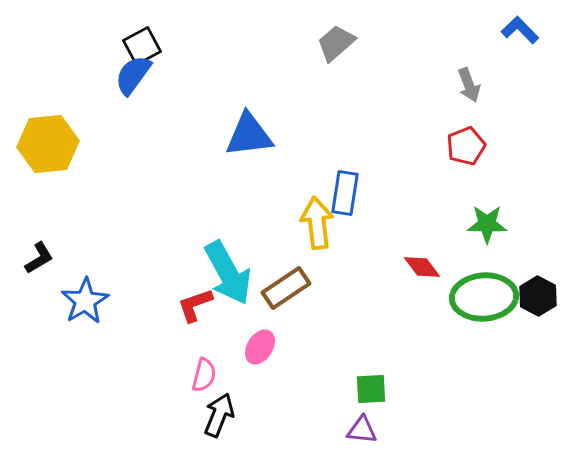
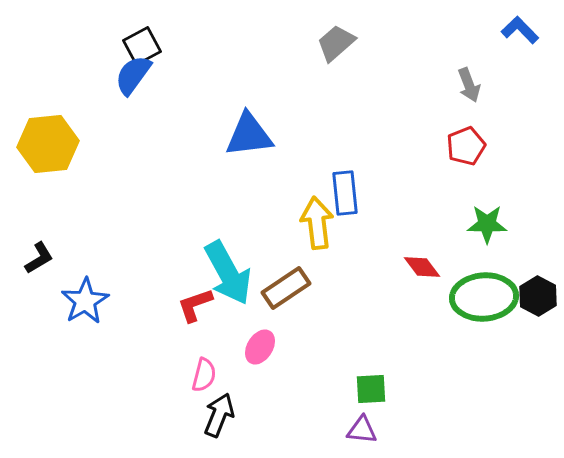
blue rectangle: rotated 15 degrees counterclockwise
